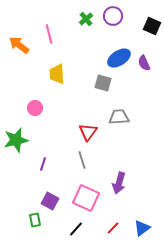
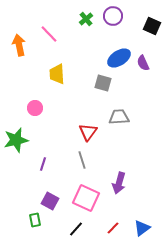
pink line: rotated 30 degrees counterclockwise
orange arrow: rotated 40 degrees clockwise
purple semicircle: moved 1 px left
